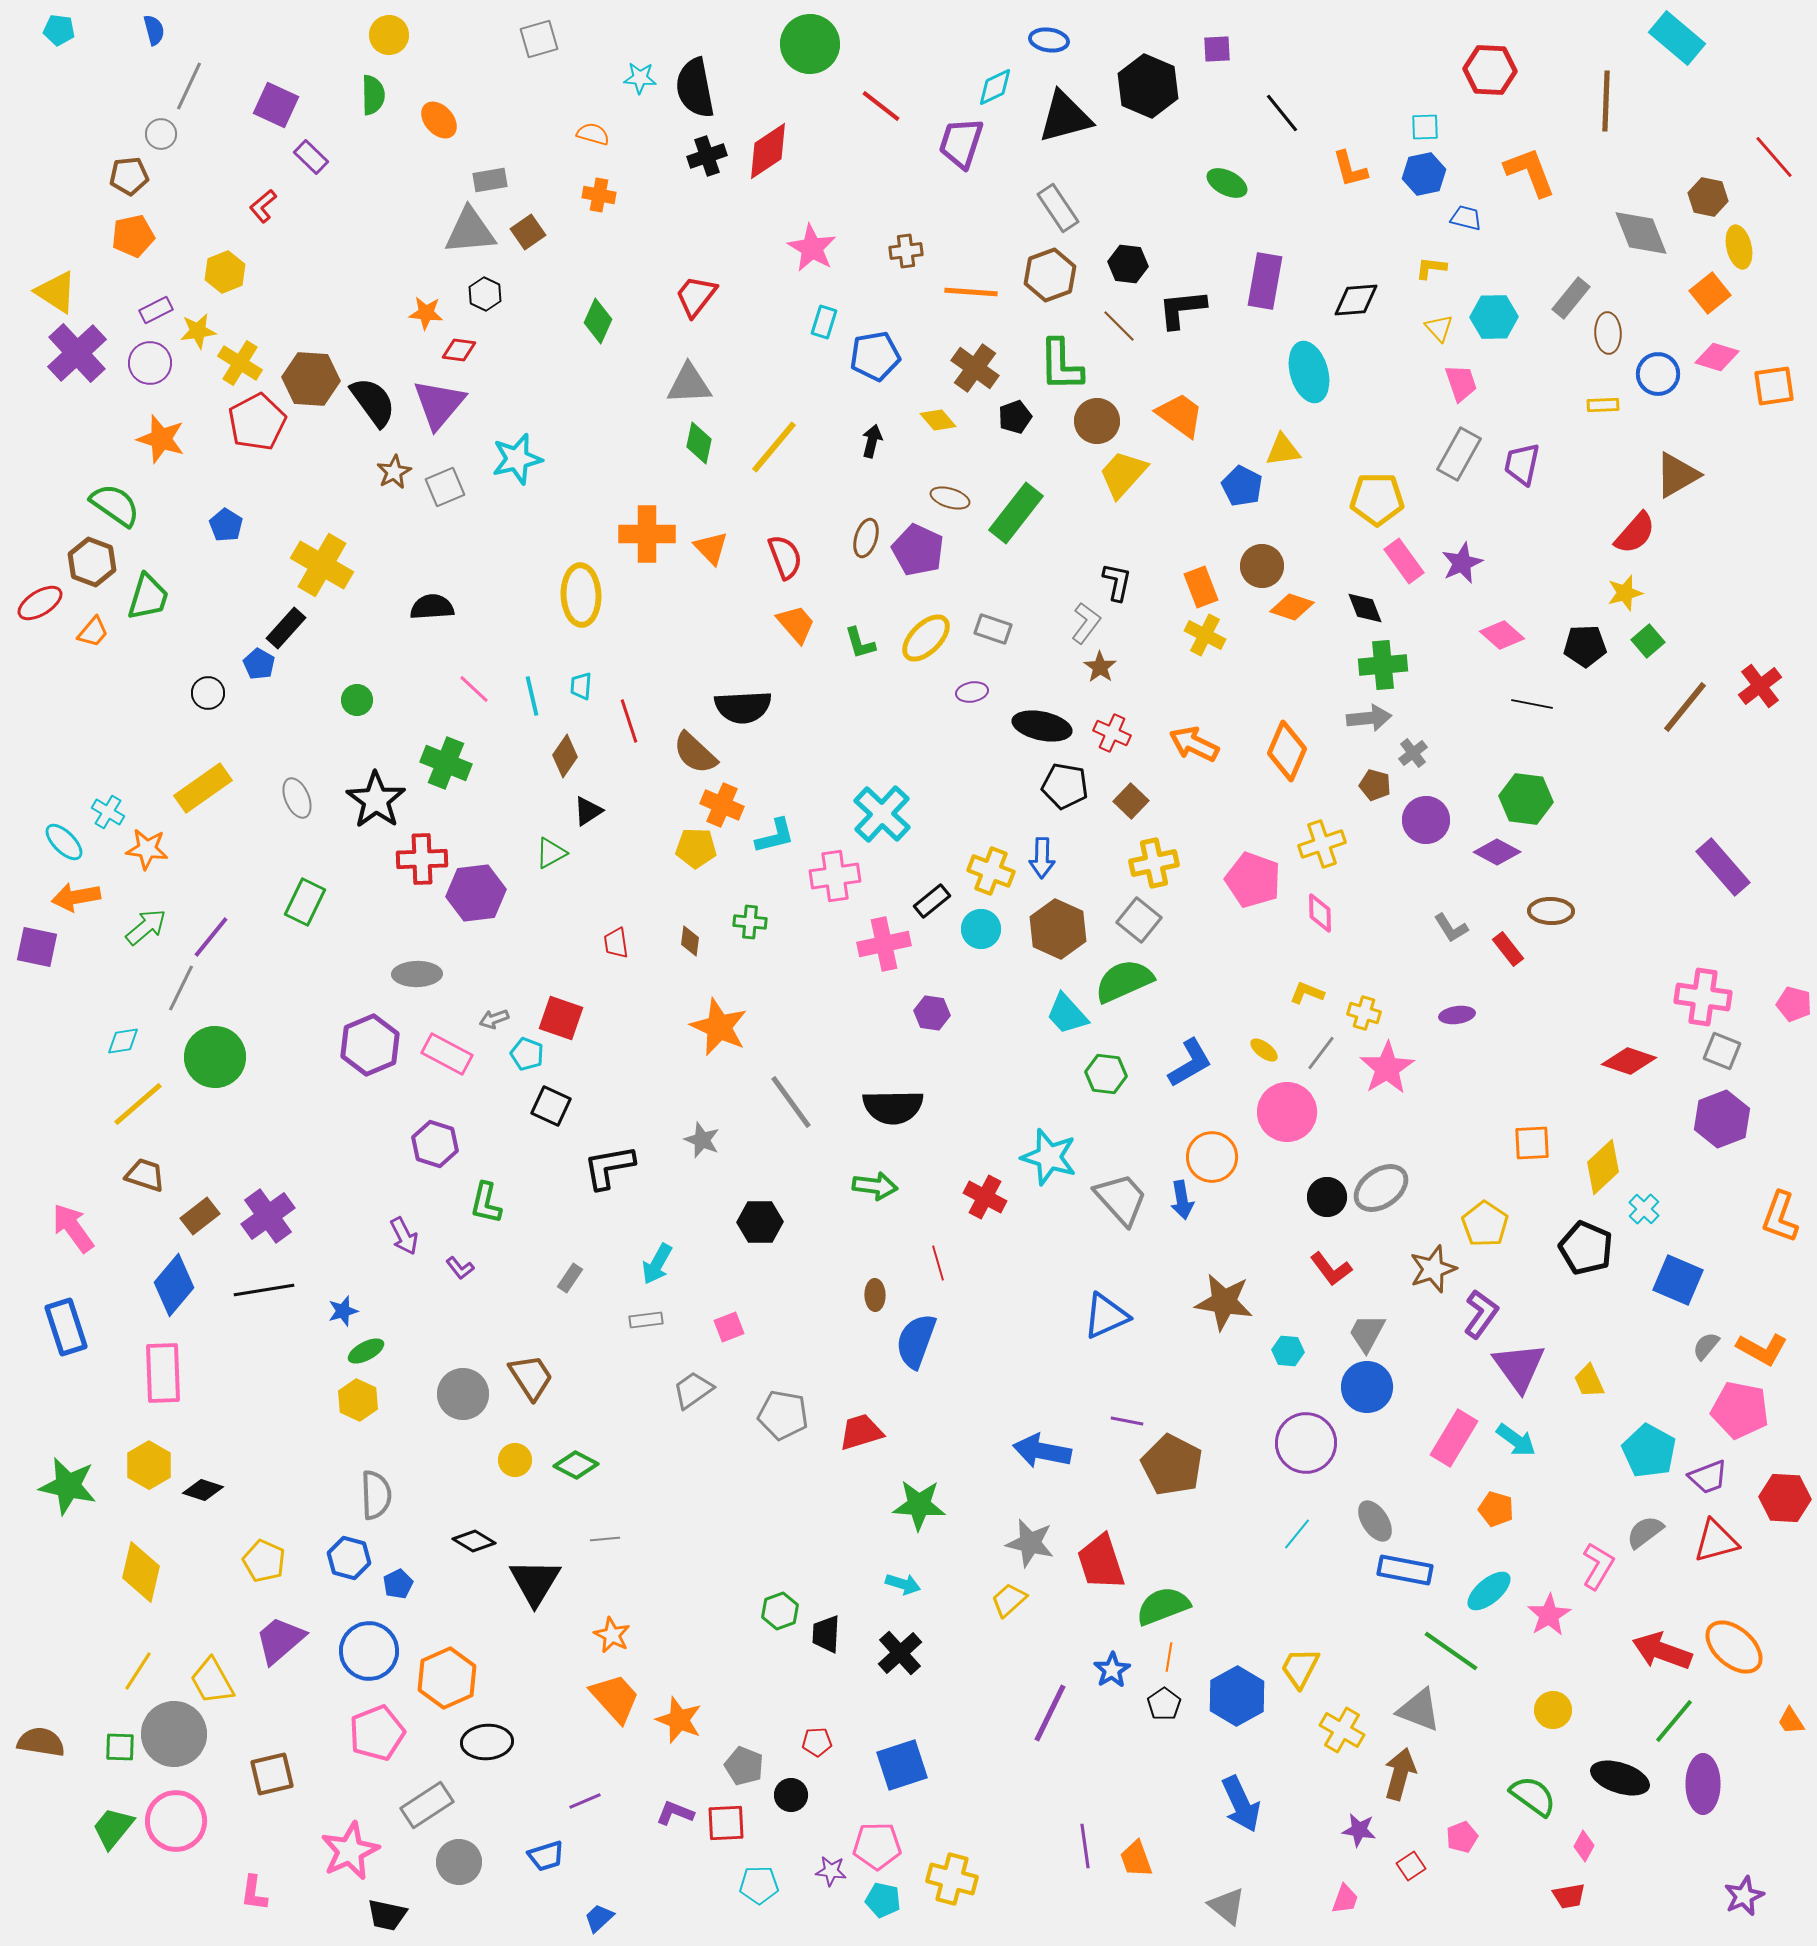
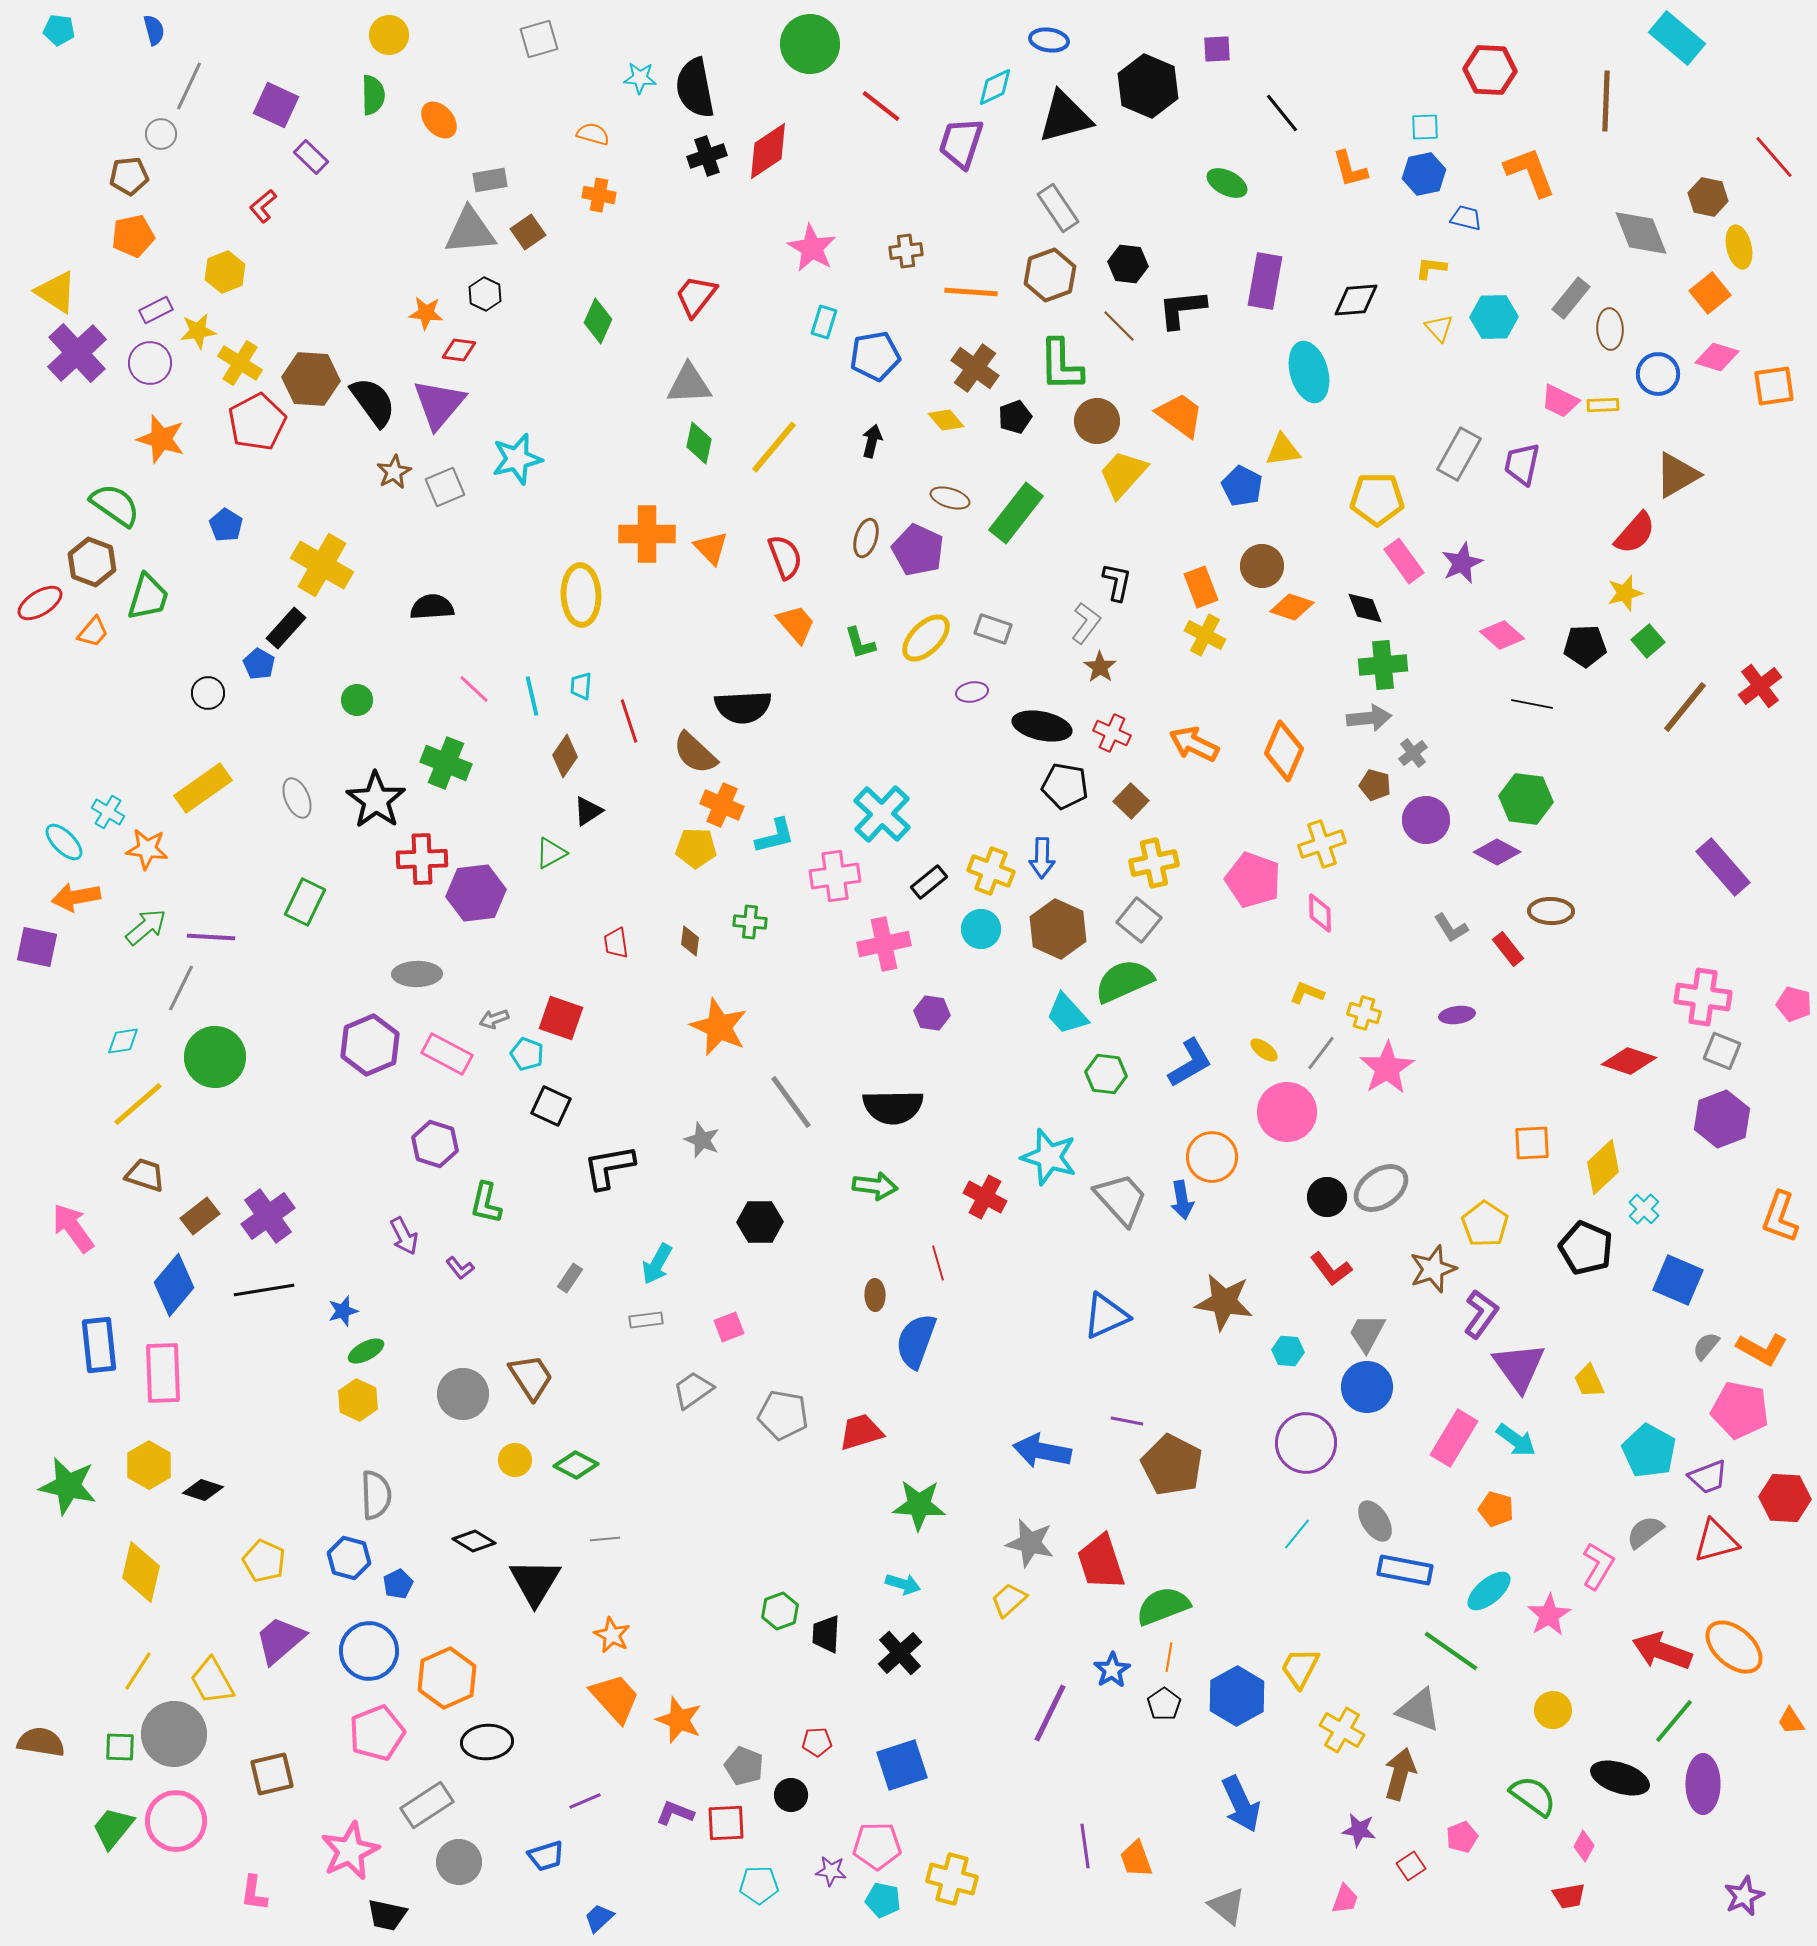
brown ellipse at (1608, 333): moved 2 px right, 4 px up
pink trapezoid at (1461, 383): moved 99 px right, 18 px down; rotated 135 degrees clockwise
yellow diamond at (938, 420): moved 8 px right
orange diamond at (1287, 751): moved 3 px left
black rectangle at (932, 901): moved 3 px left, 19 px up
purple line at (211, 937): rotated 54 degrees clockwise
blue rectangle at (66, 1327): moved 33 px right, 18 px down; rotated 12 degrees clockwise
